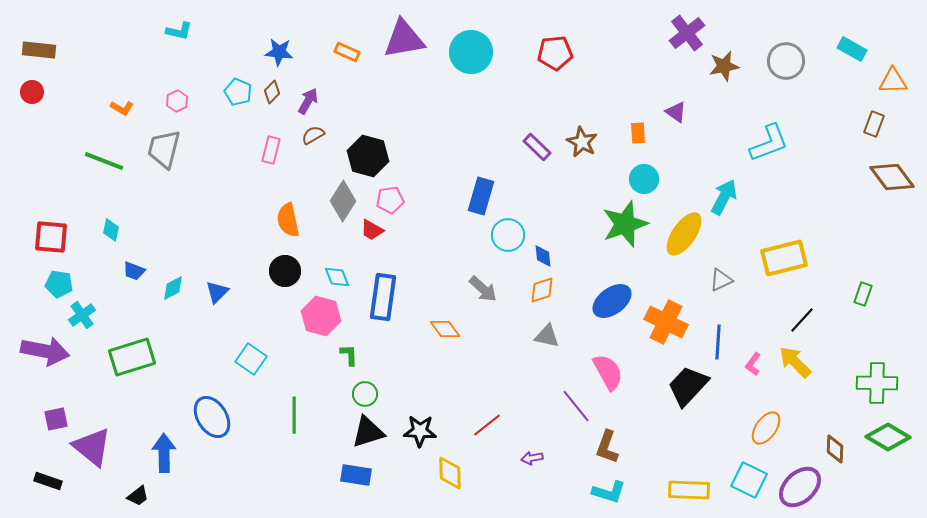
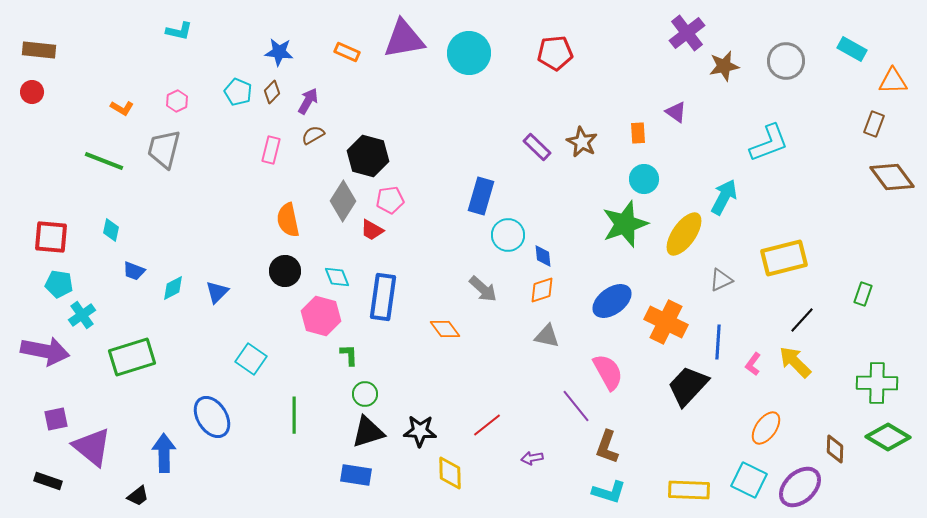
cyan circle at (471, 52): moved 2 px left, 1 px down
